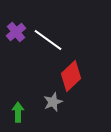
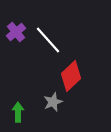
white line: rotated 12 degrees clockwise
